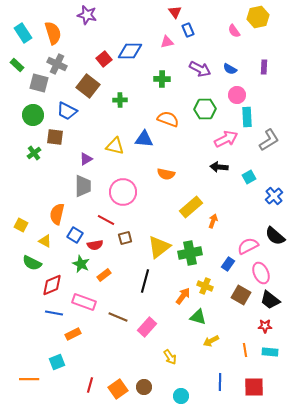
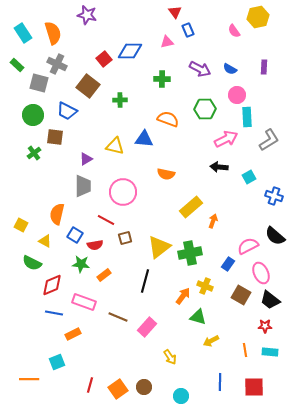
blue cross at (274, 196): rotated 30 degrees counterclockwise
green star at (81, 264): rotated 18 degrees counterclockwise
